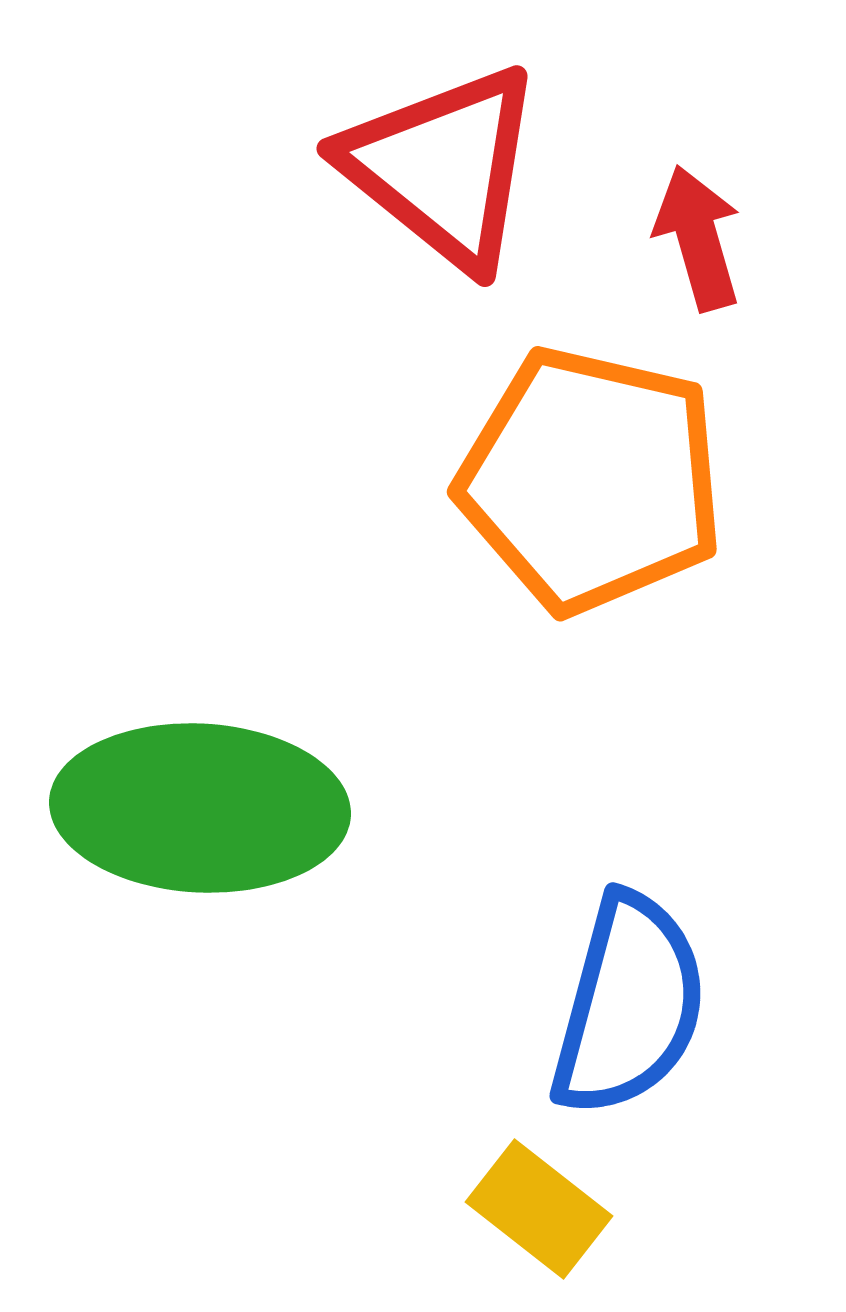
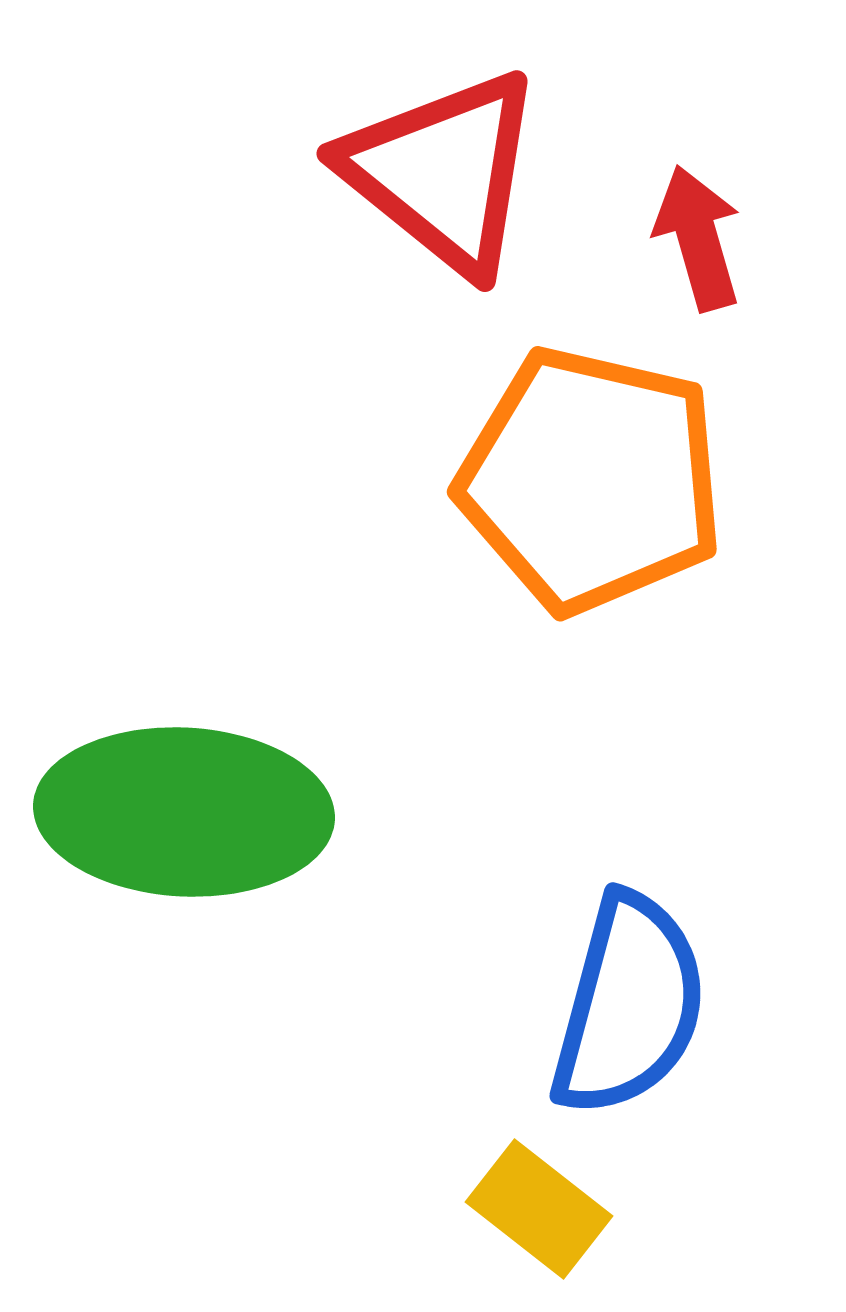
red triangle: moved 5 px down
green ellipse: moved 16 px left, 4 px down
